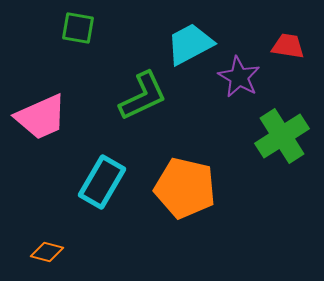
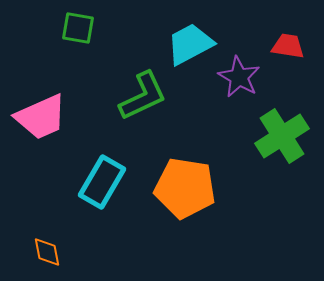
orange pentagon: rotated 4 degrees counterclockwise
orange diamond: rotated 64 degrees clockwise
